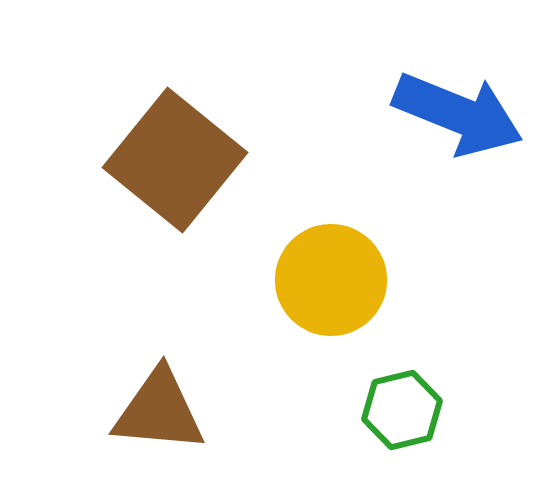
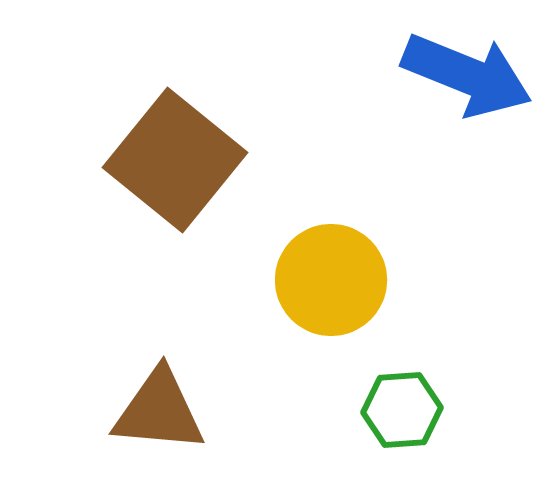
blue arrow: moved 9 px right, 39 px up
green hexagon: rotated 10 degrees clockwise
